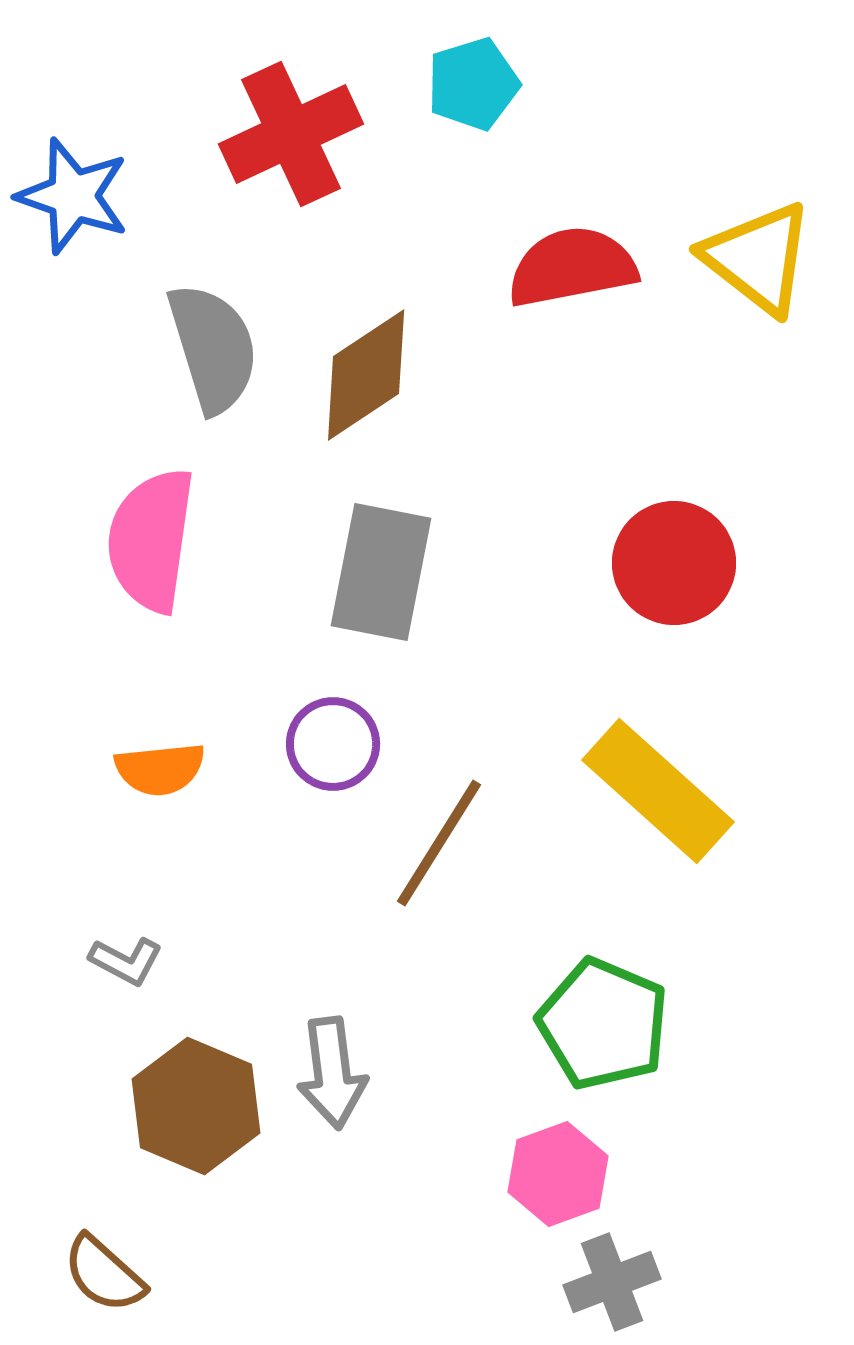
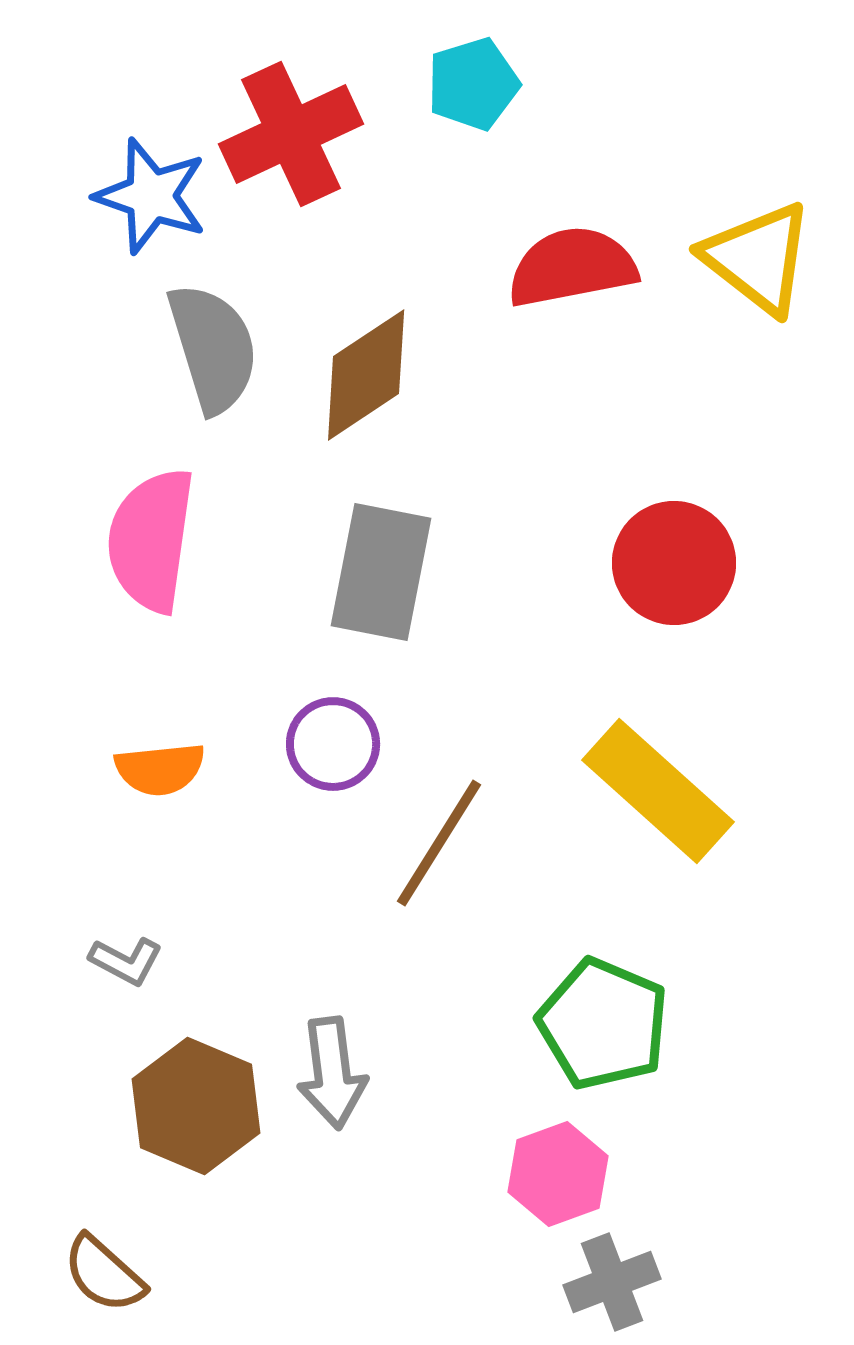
blue star: moved 78 px right
